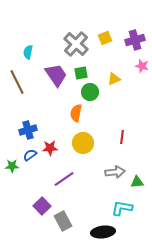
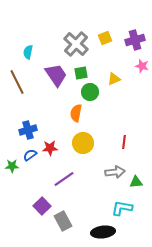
red line: moved 2 px right, 5 px down
green triangle: moved 1 px left
